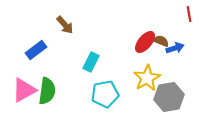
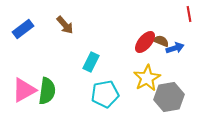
blue rectangle: moved 13 px left, 21 px up
